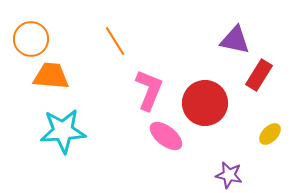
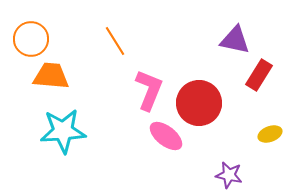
red circle: moved 6 px left
yellow ellipse: rotated 25 degrees clockwise
